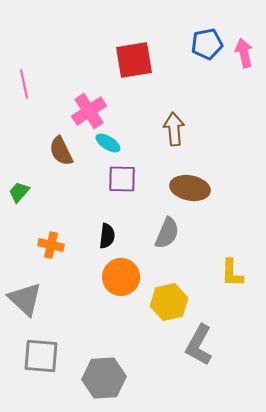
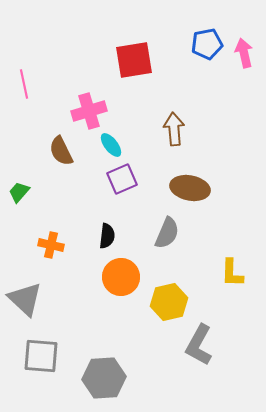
pink cross: rotated 16 degrees clockwise
cyan ellipse: moved 3 px right, 2 px down; rotated 20 degrees clockwise
purple square: rotated 24 degrees counterclockwise
